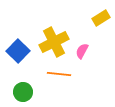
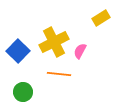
pink semicircle: moved 2 px left
